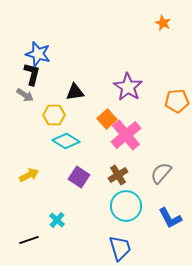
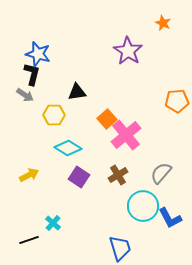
purple star: moved 36 px up
black triangle: moved 2 px right
cyan diamond: moved 2 px right, 7 px down
cyan circle: moved 17 px right
cyan cross: moved 4 px left, 3 px down
